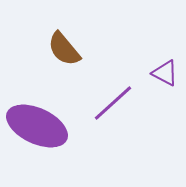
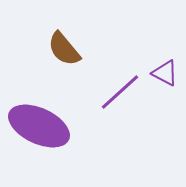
purple line: moved 7 px right, 11 px up
purple ellipse: moved 2 px right
